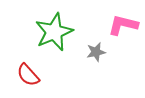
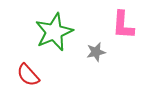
pink L-shape: rotated 100 degrees counterclockwise
